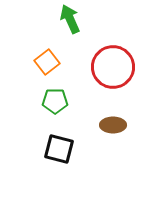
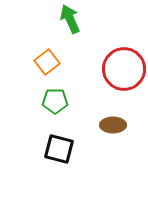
red circle: moved 11 px right, 2 px down
